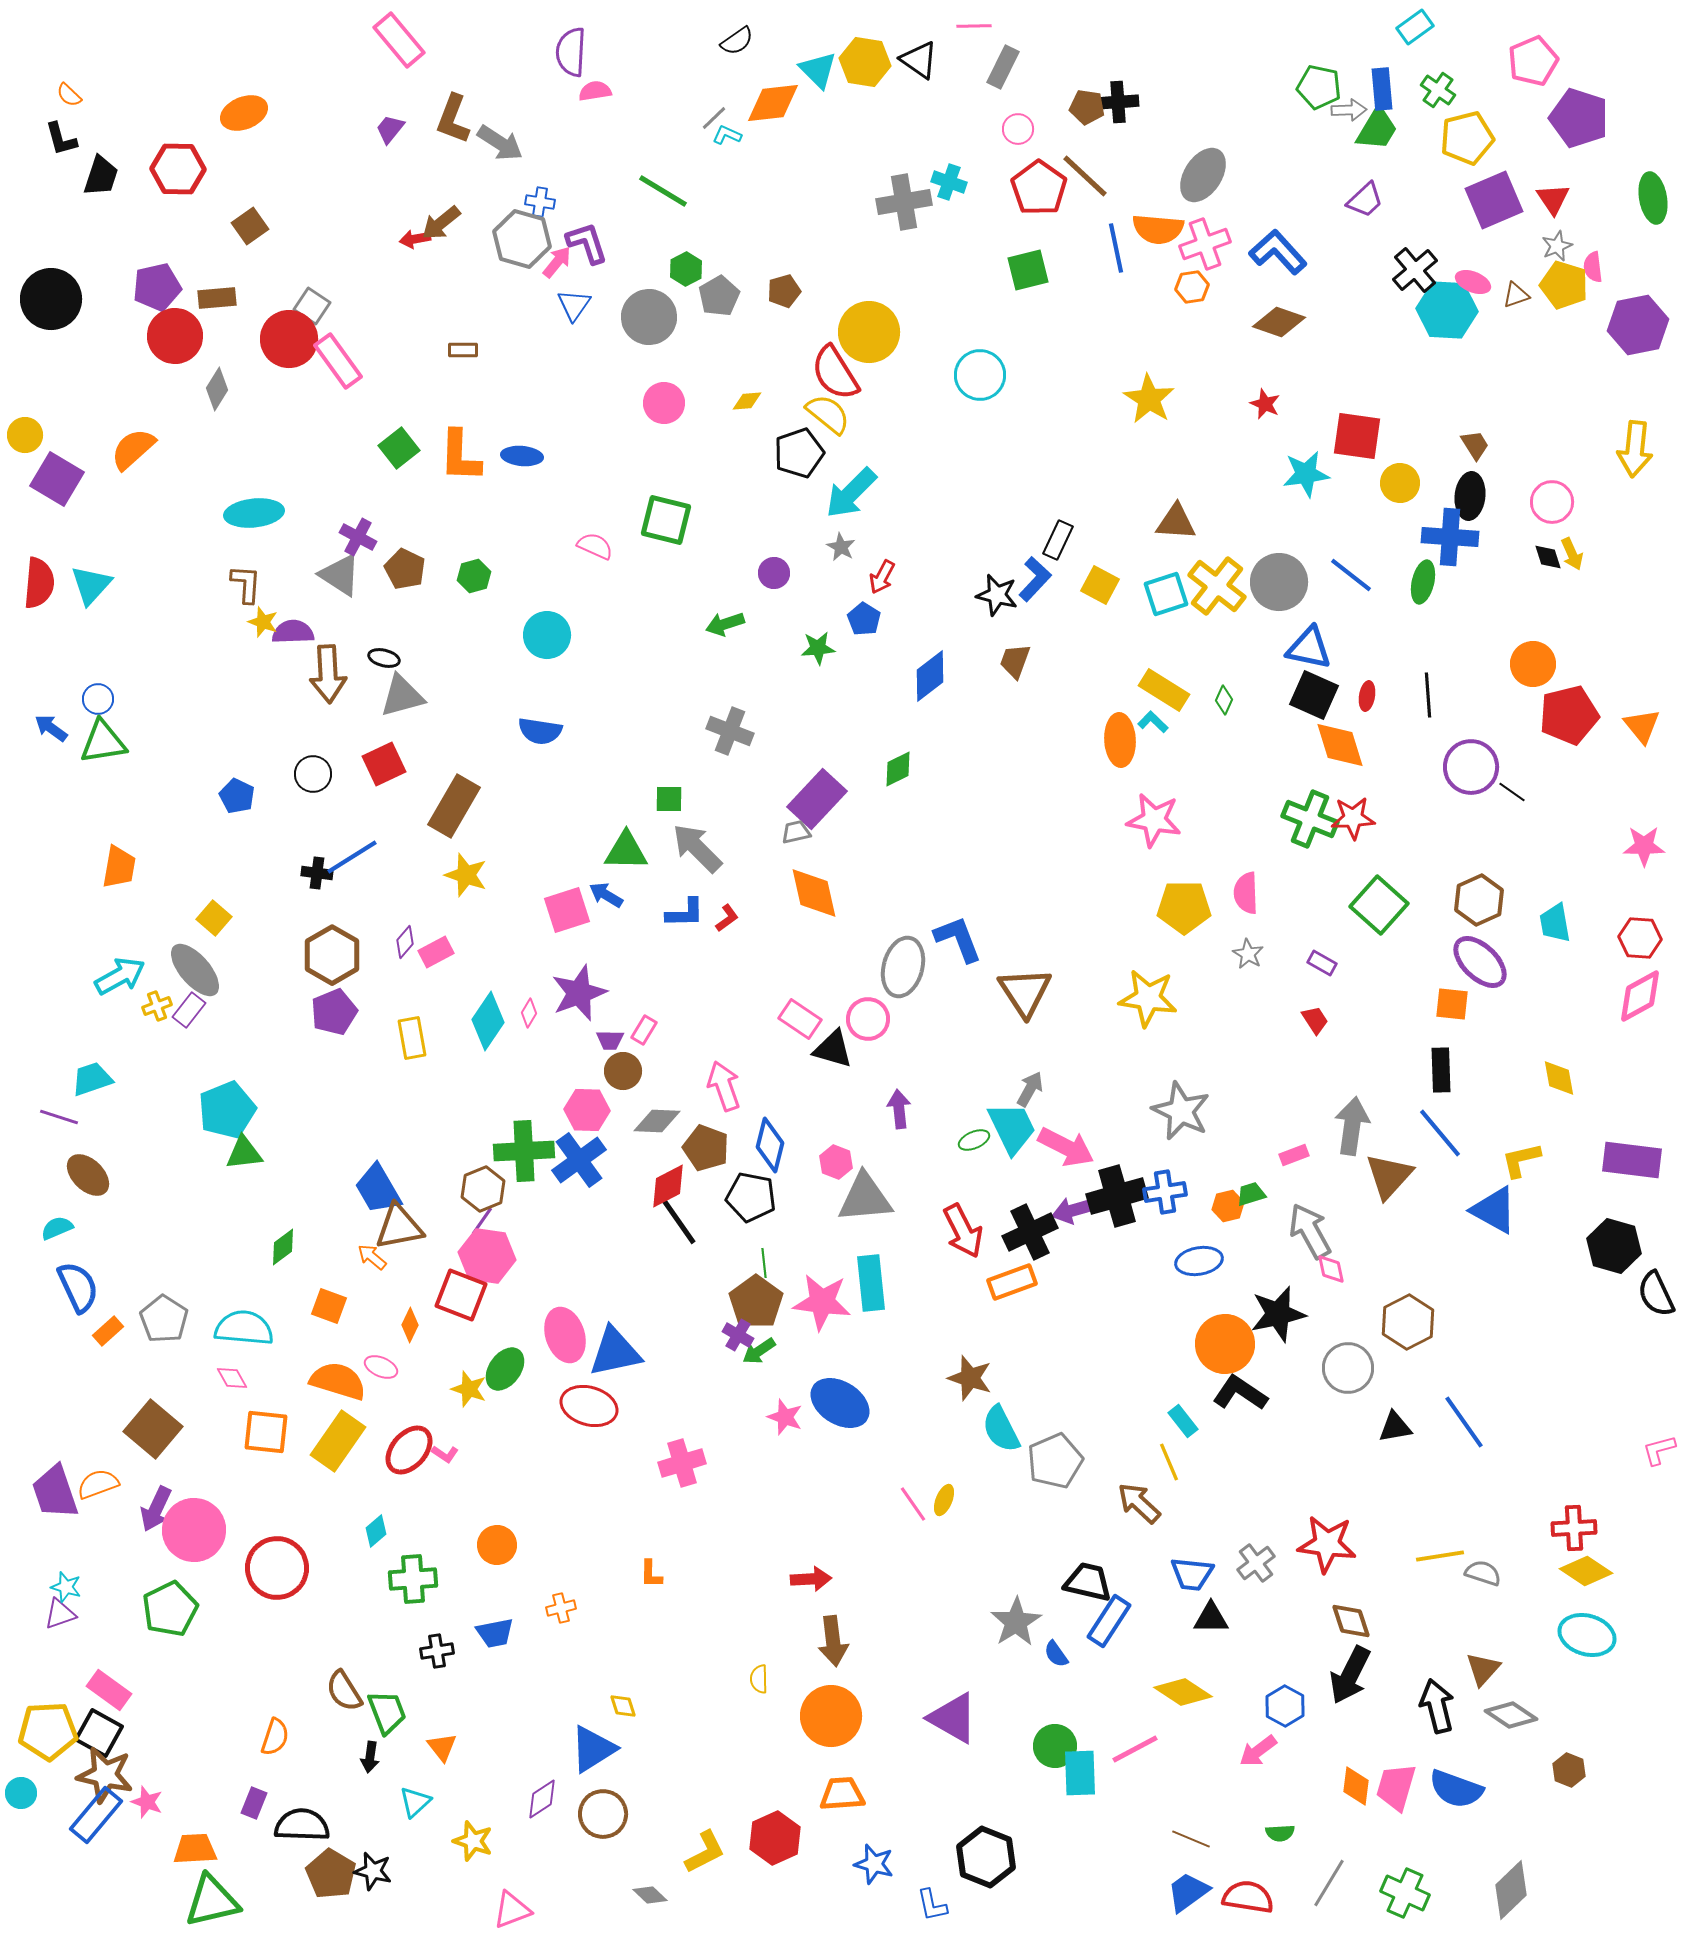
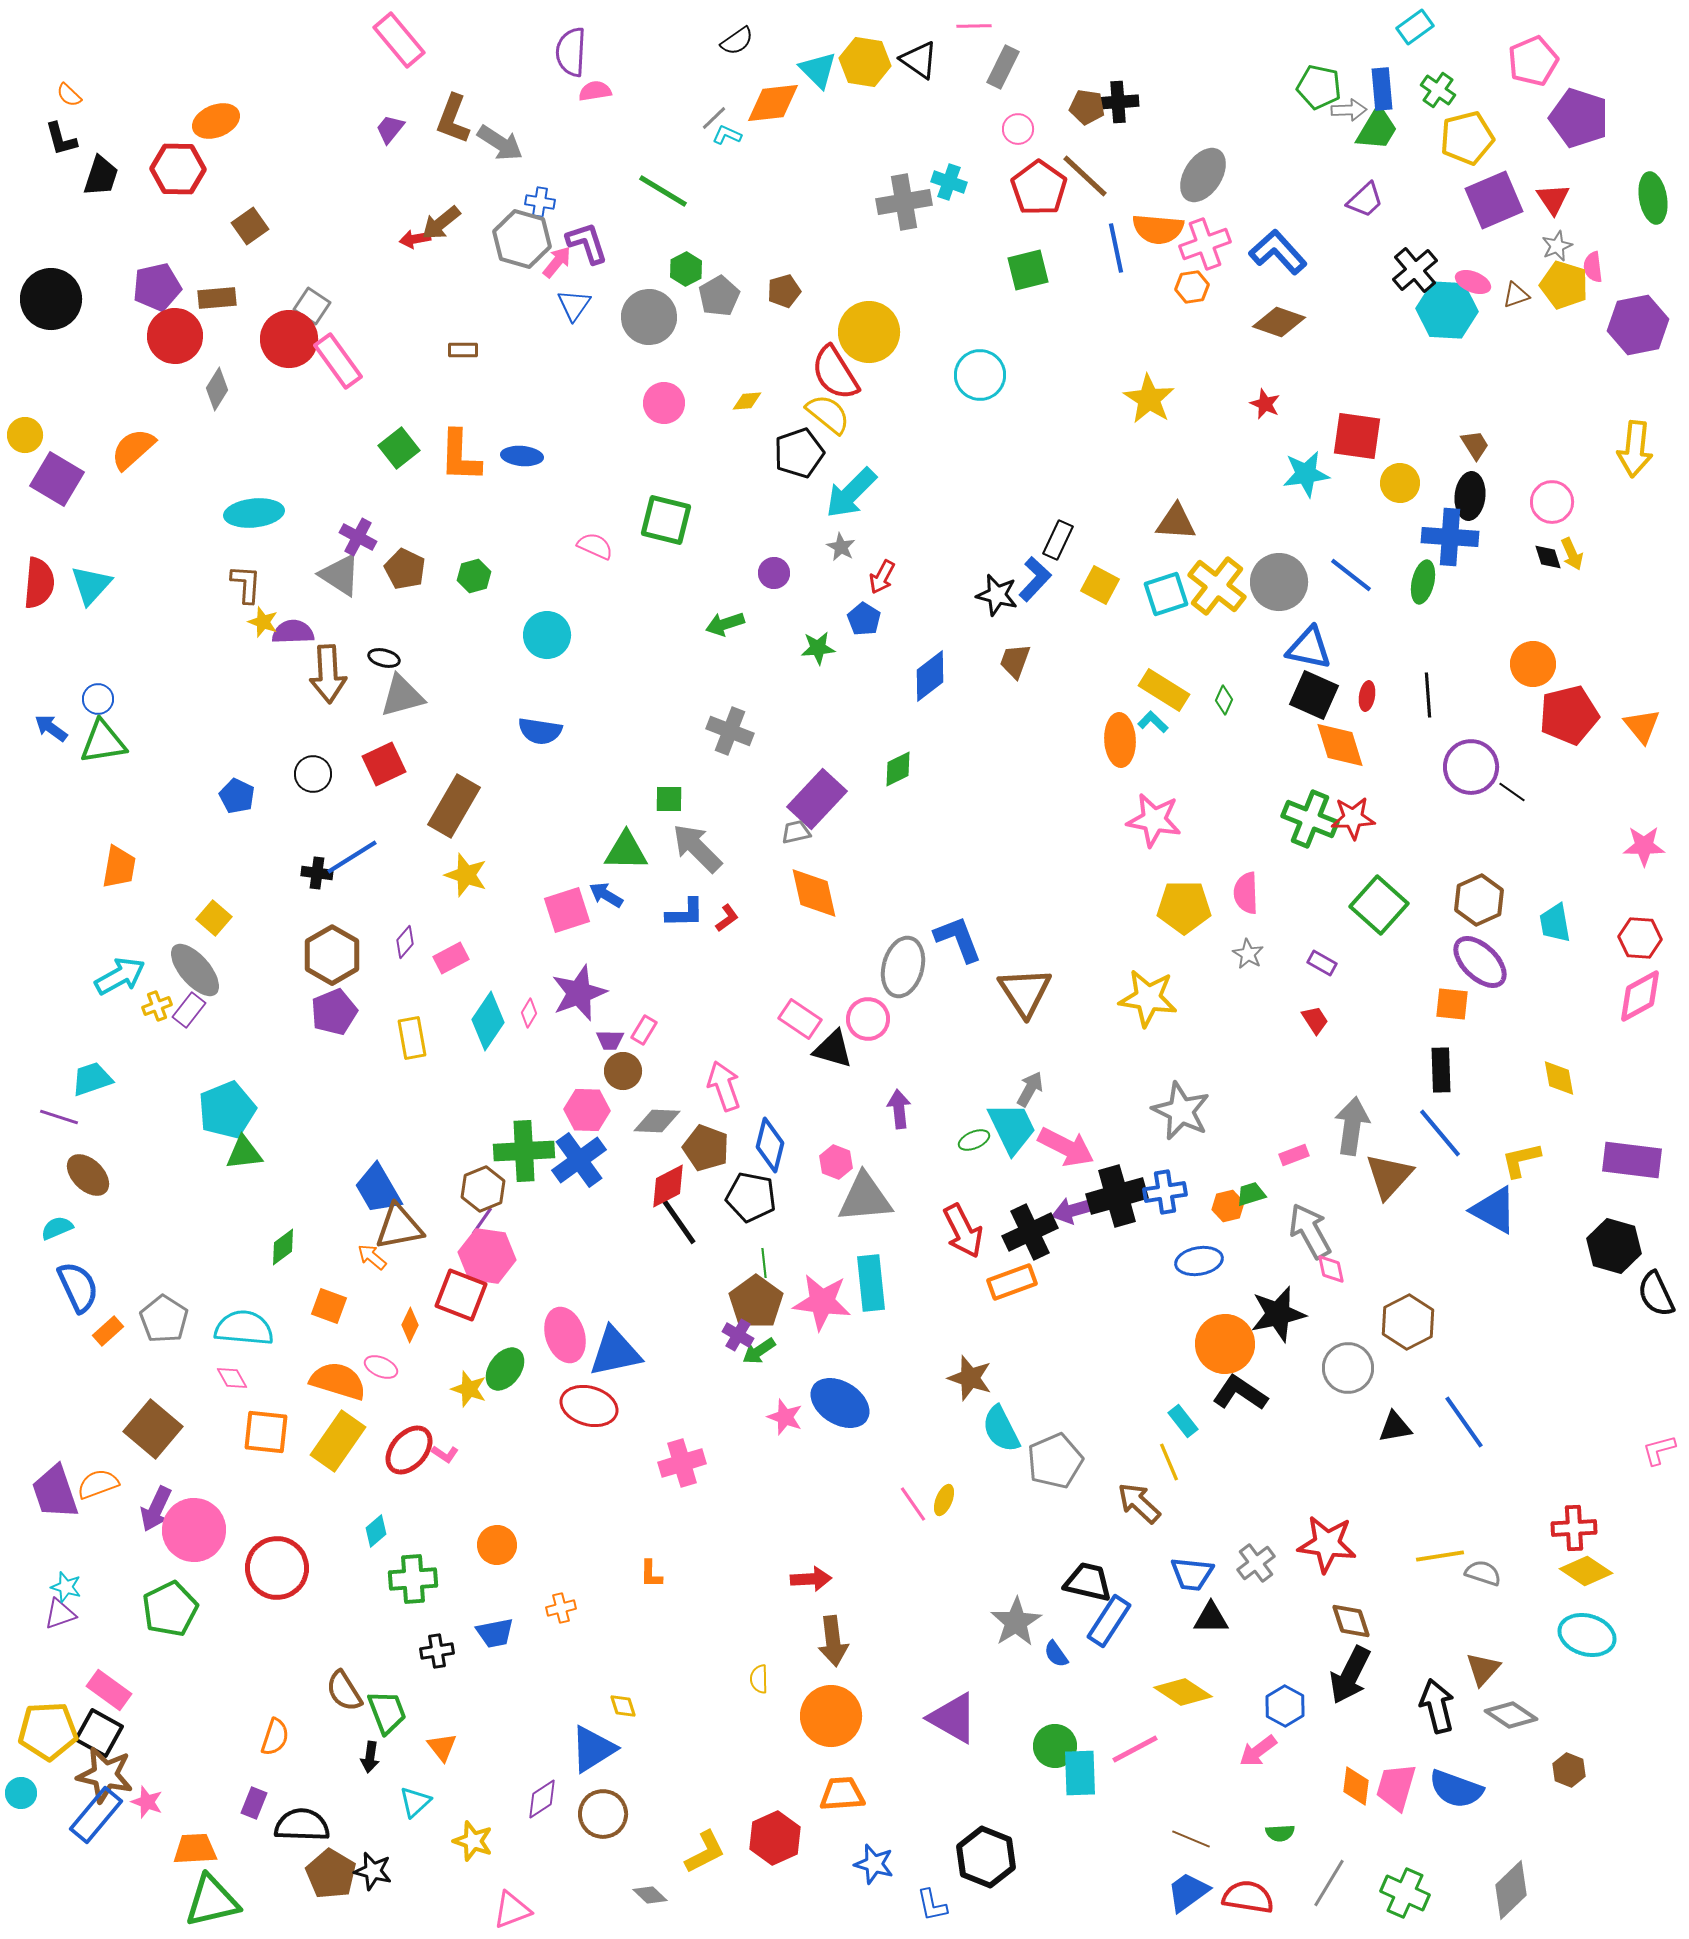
orange ellipse at (244, 113): moved 28 px left, 8 px down
pink rectangle at (436, 952): moved 15 px right, 6 px down
